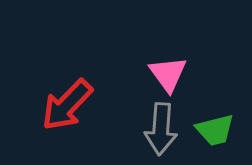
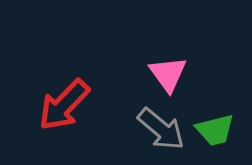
red arrow: moved 3 px left
gray arrow: rotated 54 degrees counterclockwise
